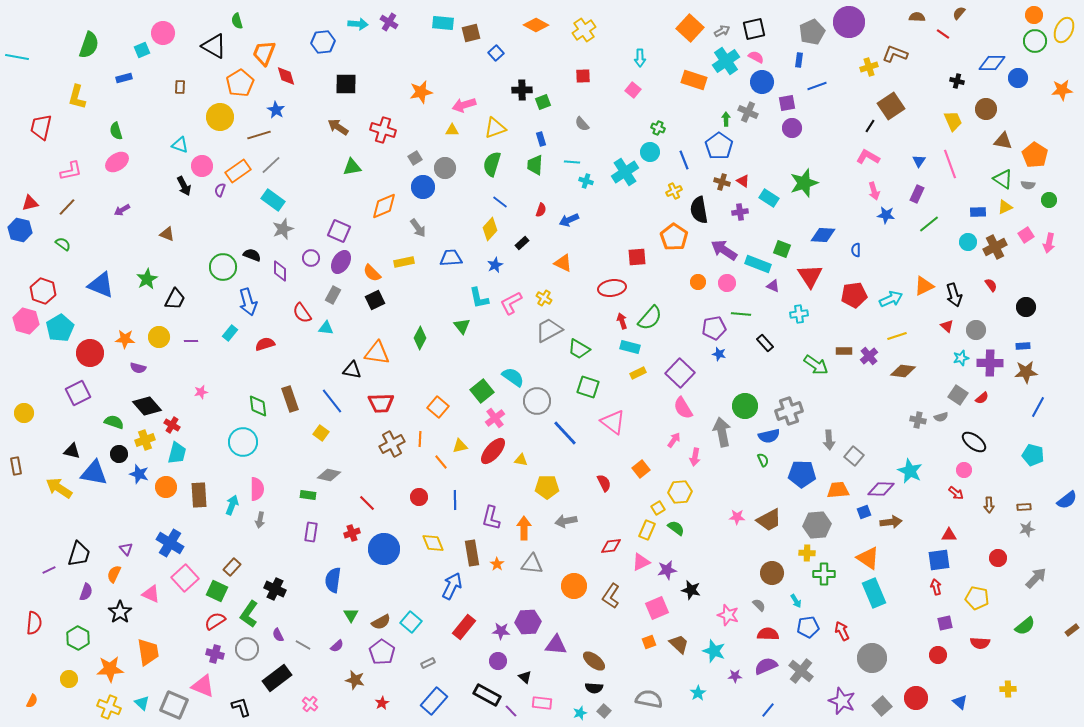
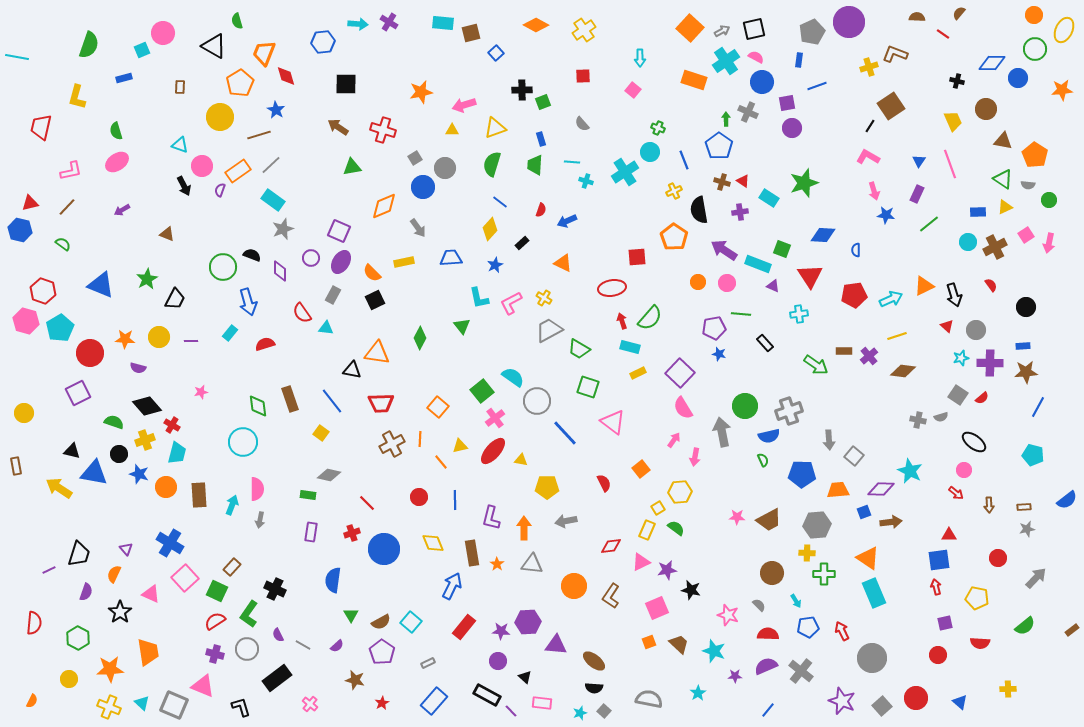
green circle at (1035, 41): moved 8 px down
blue arrow at (569, 220): moved 2 px left, 1 px down
